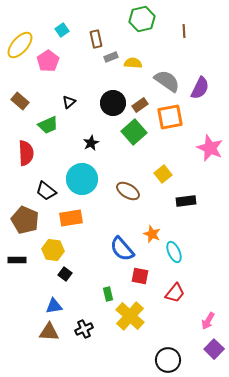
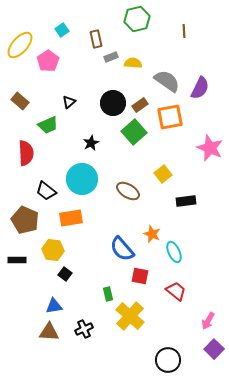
green hexagon at (142, 19): moved 5 px left
red trapezoid at (175, 293): moved 1 px right, 2 px up; rotated 90 degrees counterclockwise
